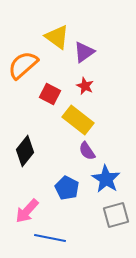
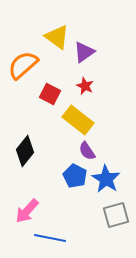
blue pentagon: moved 8 px right, 12 px up
